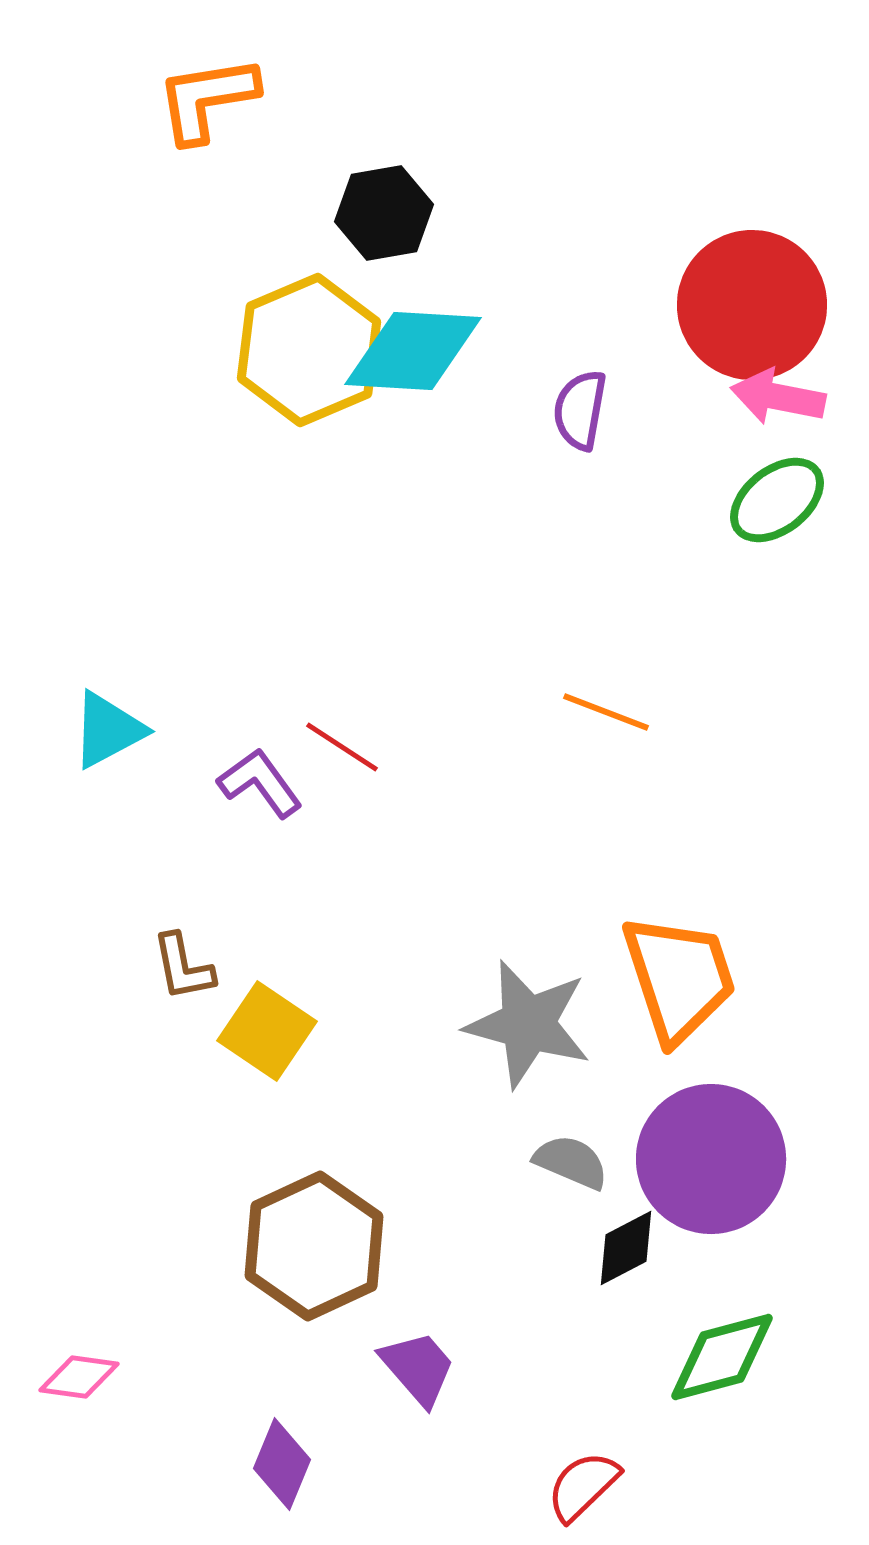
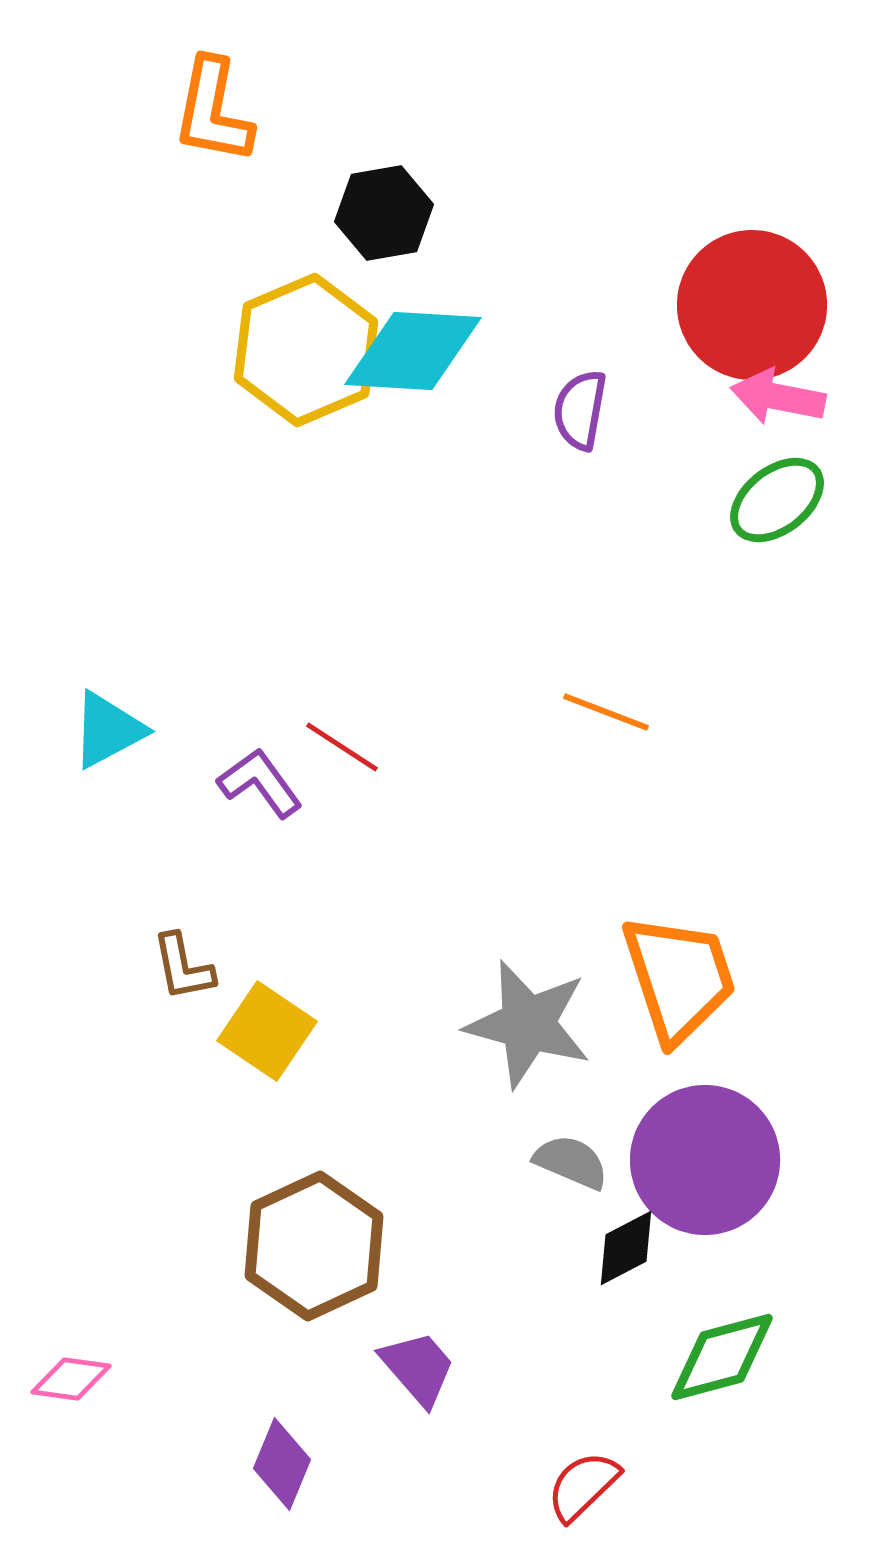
orange L-shape: moved 6 px right, 12 px down; rotated 70 degrees counterclockwise
yellow hexagon: moved 3 px left
purple circle: moved 6 px left, 1 px down
pink diamond: moved 8 px left, 2 px down
